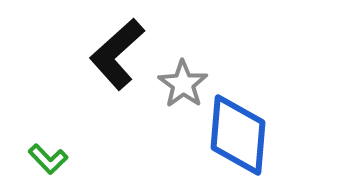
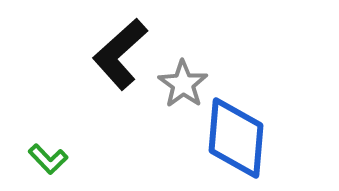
black L-shape: moved 3 px right
blue diamond: moved 2 px left, 3 px down
